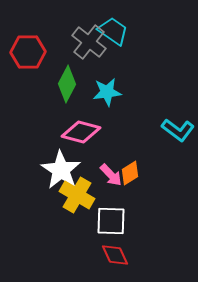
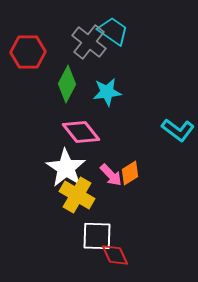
pink diamond: rotated 36 degrees clockwise
white star: moved 5 px right, 2 px up
white square: moved 14 px left, 15 px down
